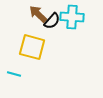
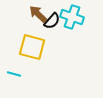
cyan cross: rotated 15 degrees clockwise
